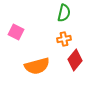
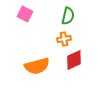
green semicircle: moved 4 px right, 3 px down
pink square: moved 9 px right, 18 px up
red diamond: moved 1 px left; rotated 25 degrees clockwise
